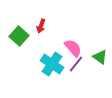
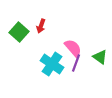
green square: moved 4 px up
purple line: moved 1 px up; rotated 18 degrees counterclockwise
